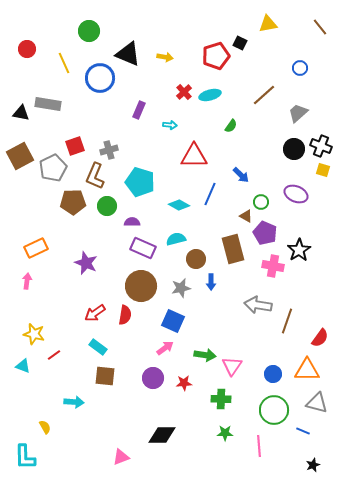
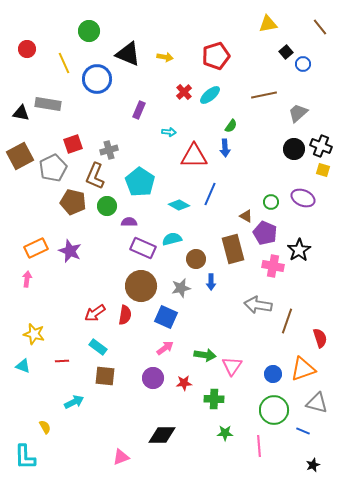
black square at (240, 43): moved 46 px right, 9 px down; rotated 24 degrees clockwise
blue circle at (300, 68): moved 3 px right, 4 px up
blue circle at (100, 78): moved 3 px left, 1 px down
cyan ellipse at (210, 95): rotated 25 degrees counterclockwise
brown line at (264, 95): rotated 30 degrees clockwise
cyan arrow at (170, 125): moved 1 px left, 7 px down
red square at (75, 146): moved 2 px left, 2 px up
blue arrow at (241, 175): moved 16 px left, 27 px up; rotated 42 degrees clockwise
cyan pentagon at (140, 182): rotated 16 degrees clockwise
purple ellipse at (296, 194): moved 7 px right, 4 px down
brown pentagon at (73, 202): rotated 15 degrees clockwise
green circle at (261, 202): moved 10 px right
purple semicircle at (132, 222): moved 3 px left
cyan semicircle at (176, 239): moved 4 px left
purple star at (86, 263): moved 16 px left, 12 px up
pink arrow at (27, 281): moved 2 px up
blue square at (173, 321): moved 7 px left, 4 px up
red semicircle at (320, 338): rotated 54 degrees counterclockwise
red line at (54, 355): moved 8 px right, 6 px down; rotated 32 degrees clockwise
orange triangle at (307, 370): moved 4 px left, 1 px up; rotated 20 degrees counterclockwise
green cross at (221, 399): moved 7 px left
cyan arrow at (74, 402): rotated 30 degrees counterclockwise
